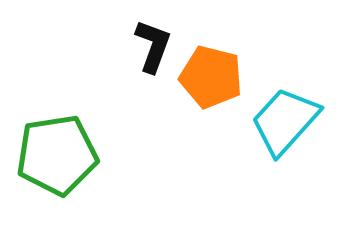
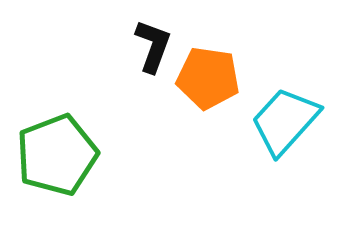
orange pentagon: moved 3 px left, 1 px down; rotated 6 degrees counterclockwise
green pentagon: rotated 12 degrees counterclockwise
